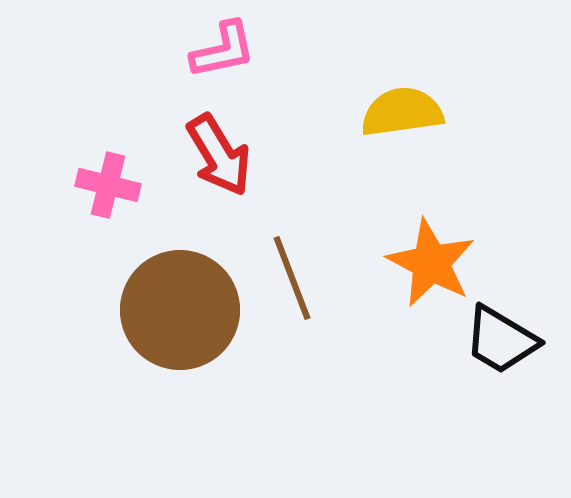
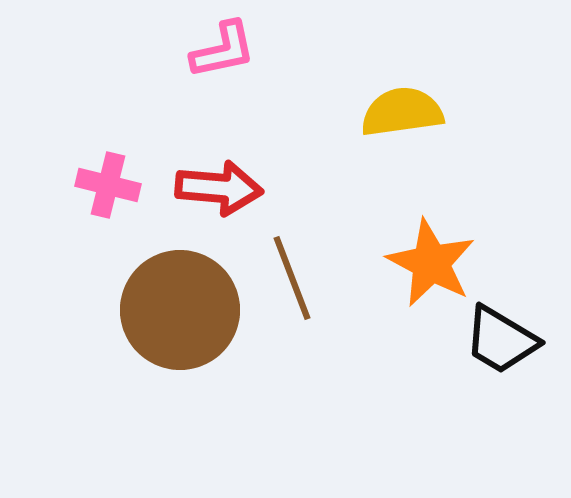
red arrow: moved 33 px down; rotated 54 degrees counterclockwise
